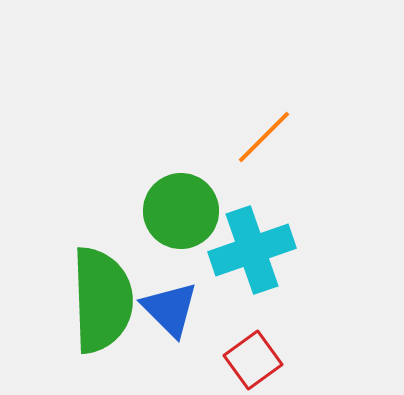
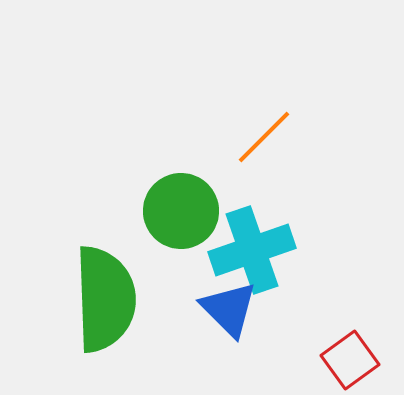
green semicircle: moved 3 px right, 1 px up
blue triangle: moved 59 px right
red square: moved 97 px right
